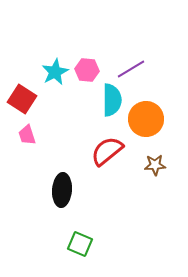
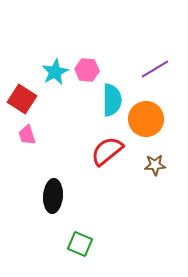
purple line: moved 24 px right
black ellipse: moved 9 px left, 6 px down
